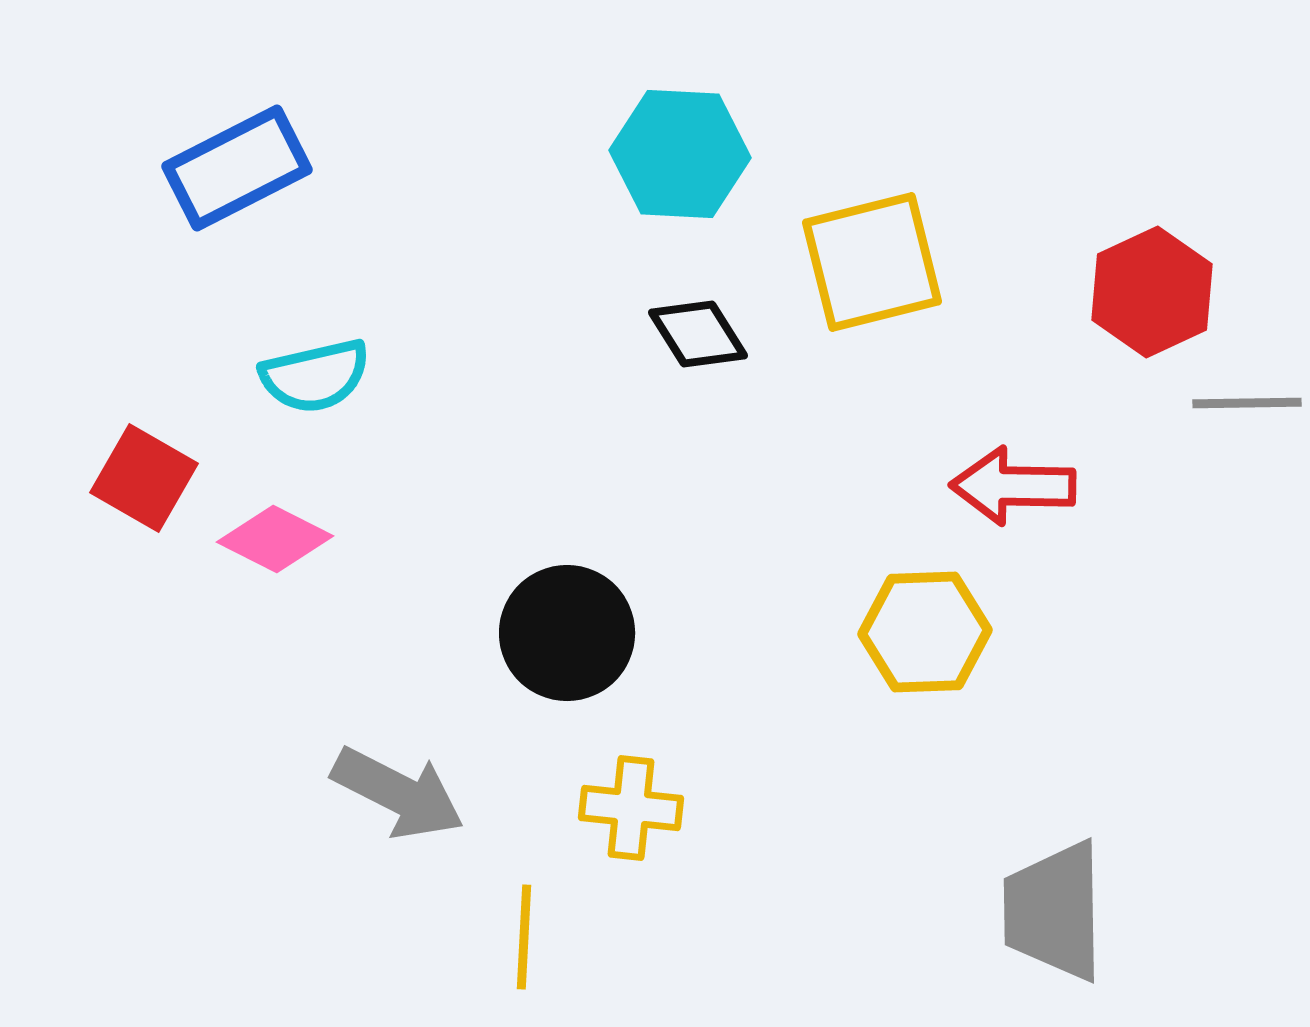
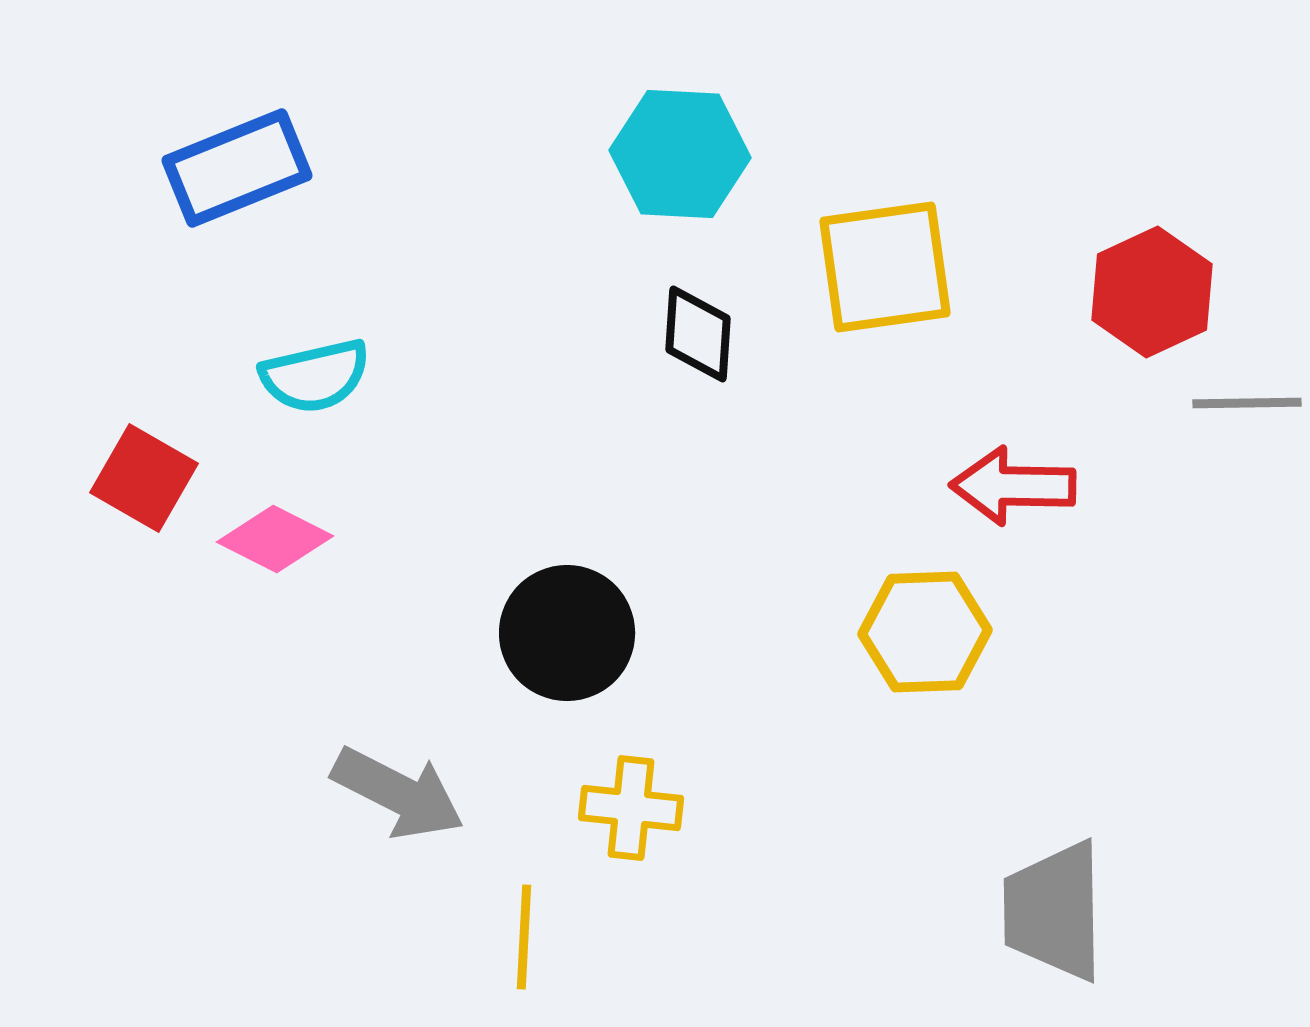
blue rectangle: rotated 5 degrees clockwise
yellow square: moved 13 px right, 5 px down; rotated 6 degrees clockwise
black diamond: rotated 36 degrees clockwise
